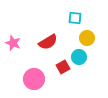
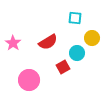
yellow circle: moved 5 px right
pink star: rotated 14 degrees clockwise
cyan circle: moved 2 px left, 4 px up
pink circle: moved 5 px left, 1 px down
